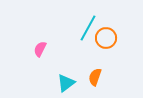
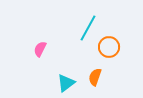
orange circle: moved 3 px right, 9 px down
